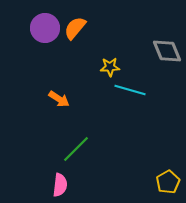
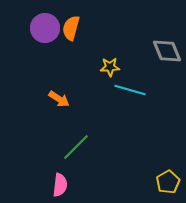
orange semicircle: moved 4 px left; rotated 25 degrees counterclockwise
green line: moved 2 px up
